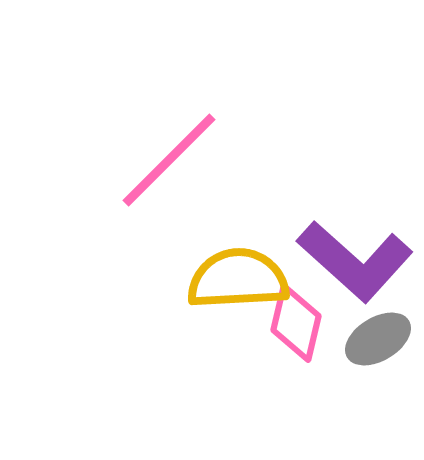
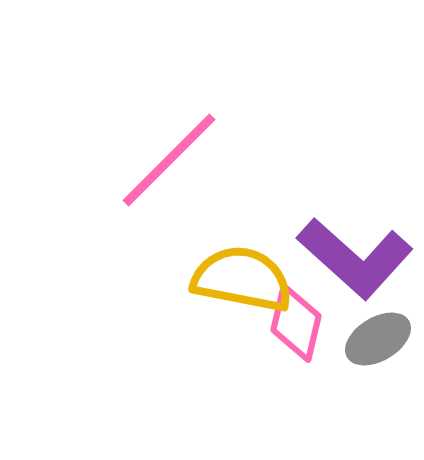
purple L-shape: moved 3 px up
yellow semicircle: moved 4 px right; rotated 14 degrees clockwise
